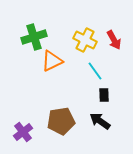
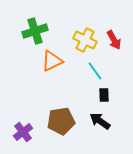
green cross: moved 1 px right, 6 px up
